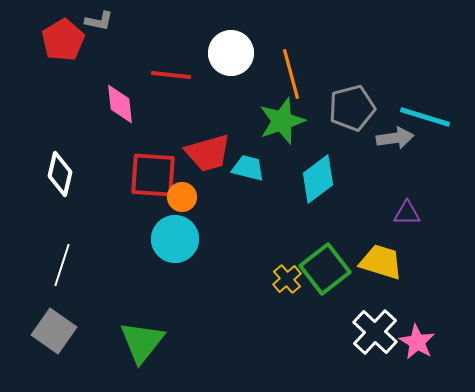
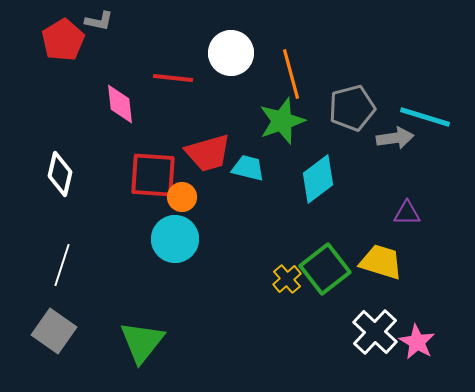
red line: moved 2 px right, 3 px down
